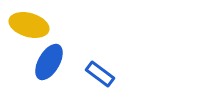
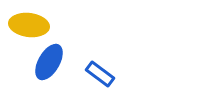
yellow ellipse: rotated 9 degrees counterclockwise
